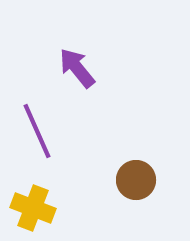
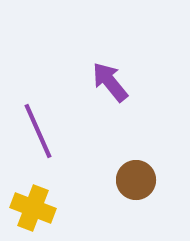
purple arrow: moved 33 px right, 14 px down
purple line: moved 1 px right
